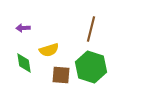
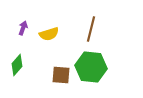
purple arrow: rotated 112 degrees clockwise
yellow semicircle: moved 16 px up
green diamond: moved 7 px left, 2 px down; rotated 50 degrees clockwise
green hexagon: rotated 12 degrees counterclockwise
